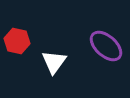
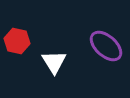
white triangle: rotated 8 degrees counterclockwise
